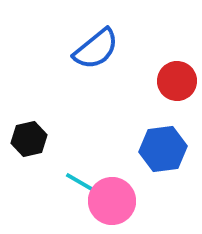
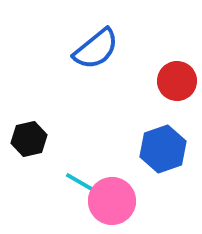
blue hexagon: rotated 12 degrees counterclockwise
